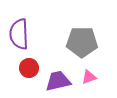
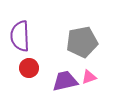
purple semicircle: moved 1 px right, 2 px down
gray pentagon: rotated 12 degrees counterclockwise
purple trapezoid: moved 7 px right
